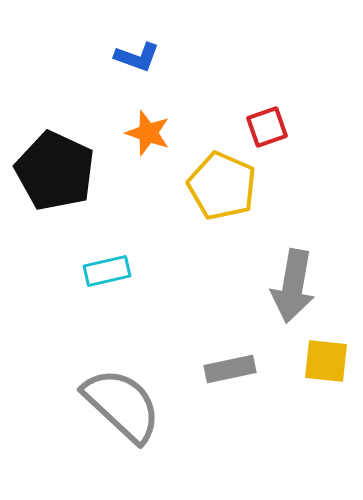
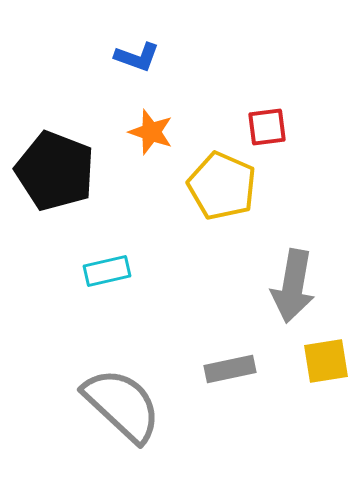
red square: rotated 12 degrees clockwise
orange star: moved 3 px right, 1 px up
black pentagon: rotated 4 degrees counterclockwise
yellow square: rotated 15 degrees counterclockwise
